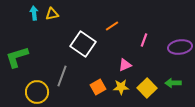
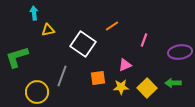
yellow triangle: moved 4 px left, 16 px down
purple ellipse: moved 5 px down
orange square: moved 9 px up; rotated 21 degrees clockwise
